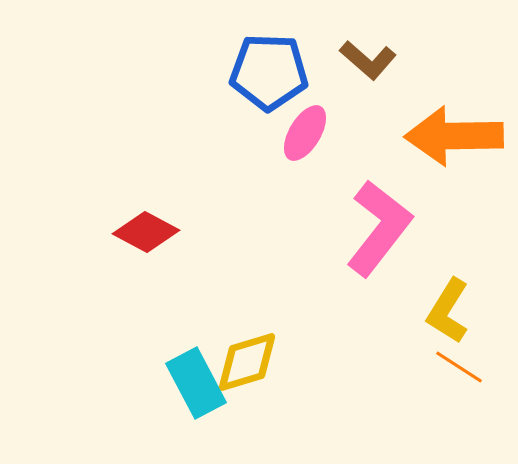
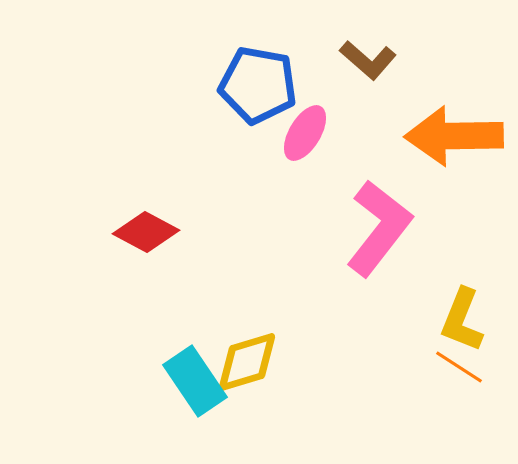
blue pentagon: moved 11 px left, 13 px down; rotated 8 degrees clockwise
yellow L-shape: moved 14 px right, 9 px down; rotated 10 degrees counterclockwise
cyan rectangle: moved 1 px left, 2 px up; rotated 6 degrees counterclockwise
